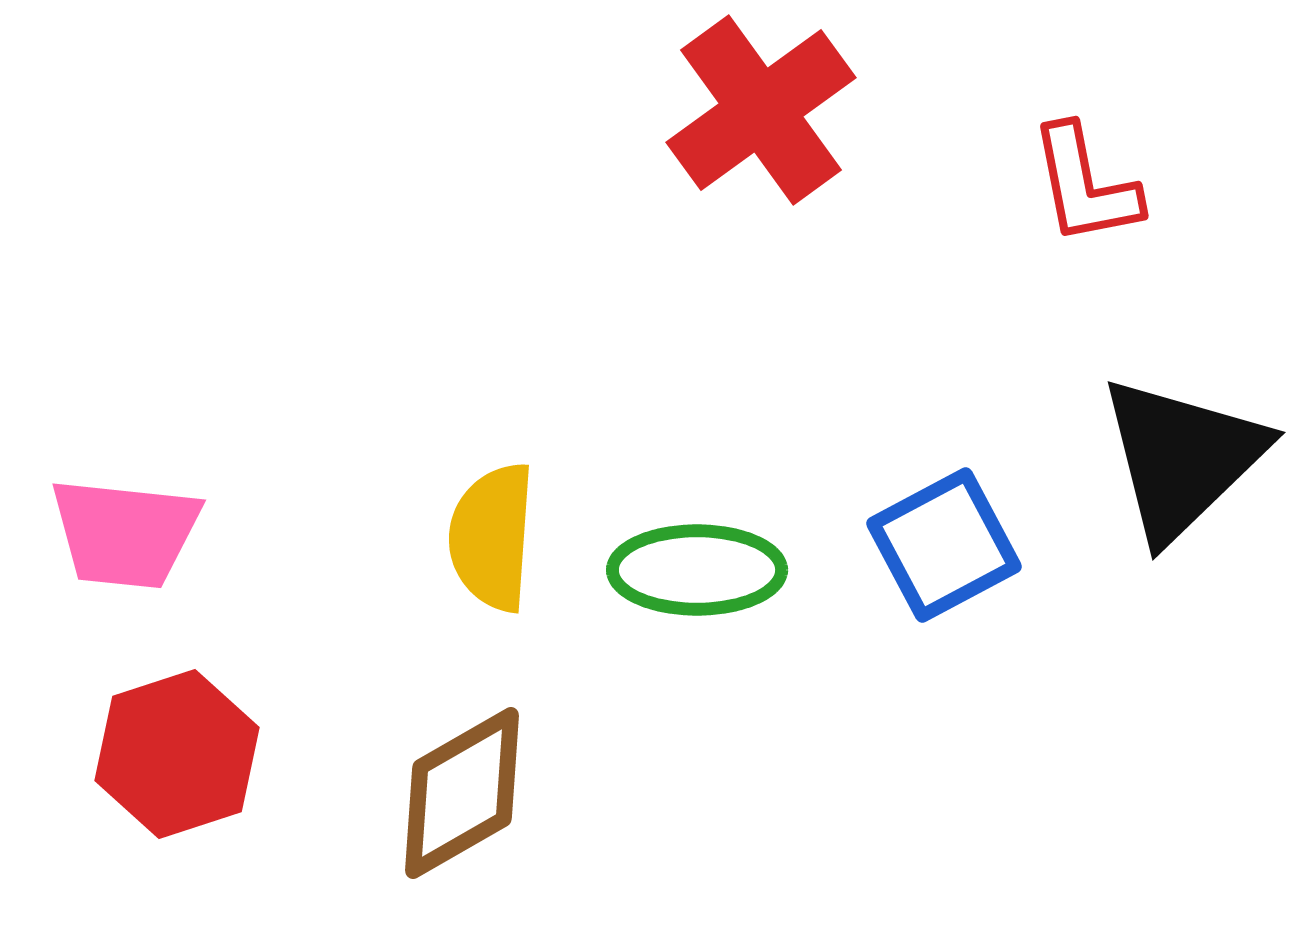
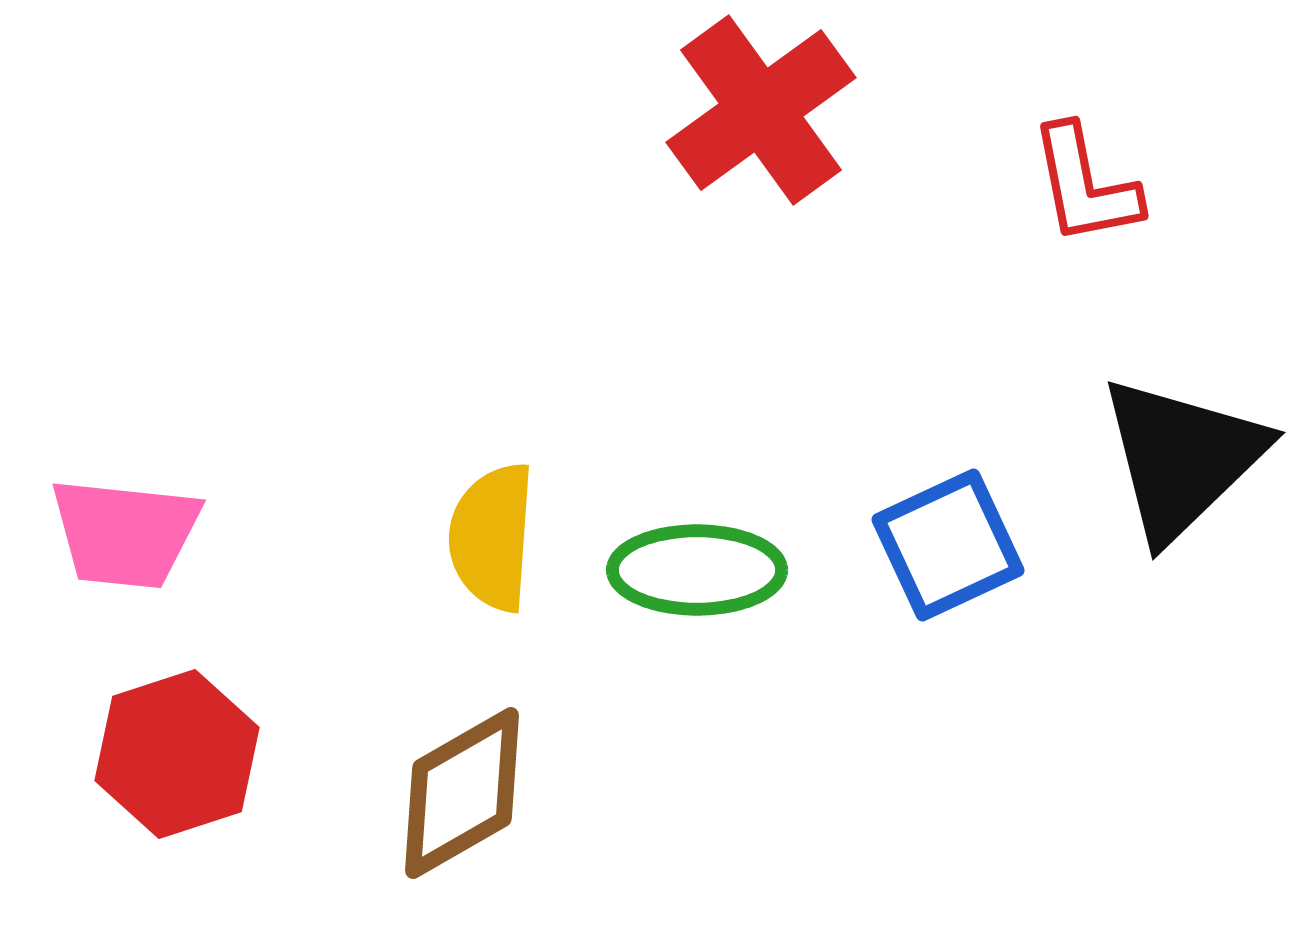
blue square: moved 4 px right; rotated 3 degrees clockwise
